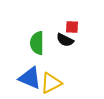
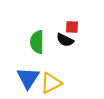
green semicircle: moved 1 px up
blue triangle: moved 2 px left; rotated 40 degrees clockwise
